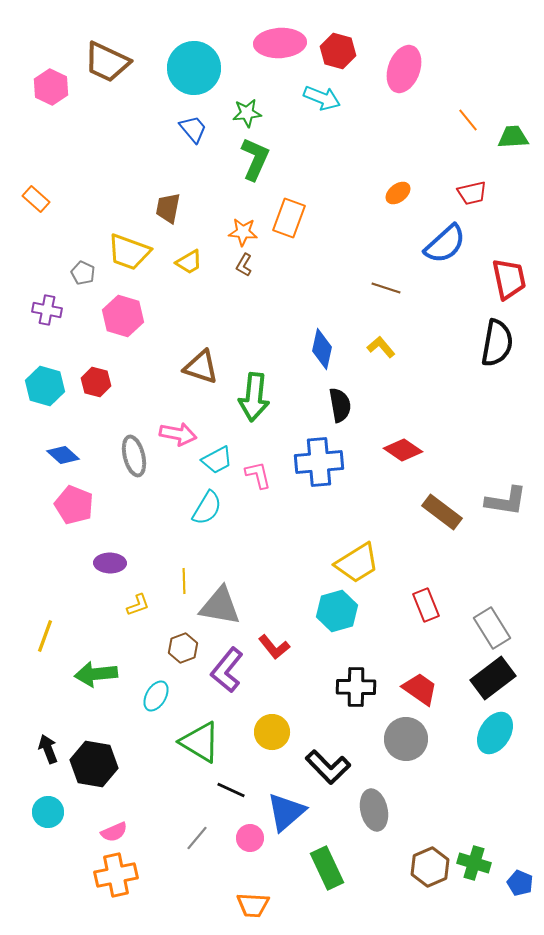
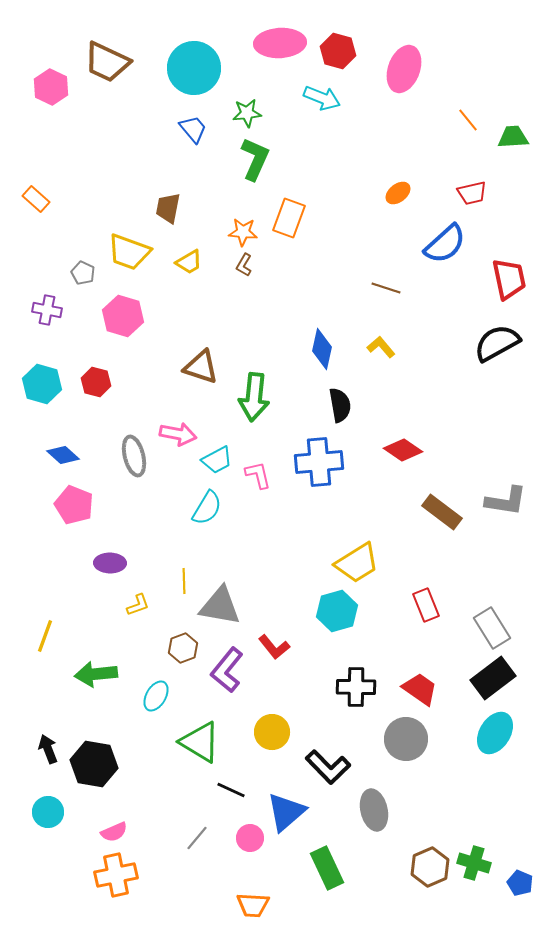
black semicircle at (497, 343): rotated 129 degrees counterclockwise
cyan hexagon at (45, 386): moved 3 px left, 2 px up
